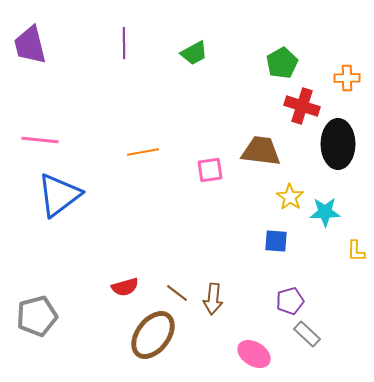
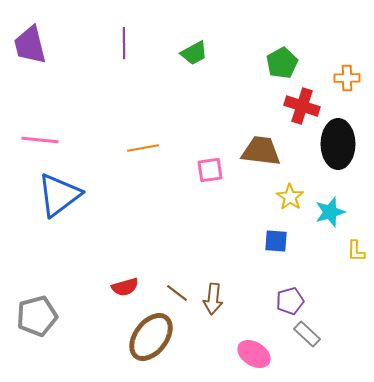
orange line: moved 4 px up
cyan star: moved 5 px right; rotated 16 degrees counterclockwise
brown ellipse: moved 2 px left, 2 px down
